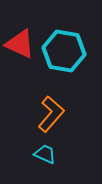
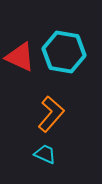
red triangle: moved 13 px down
cyan hexagon: moved 1 px down
